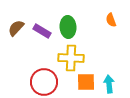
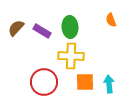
green ellipse: moved 2 px right
yellow cross: moved 2 px up
orange square: moved 1 px left
